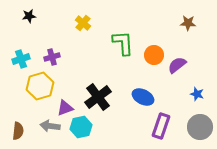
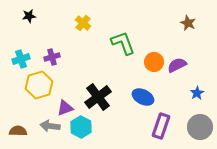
brown star: rotated 21 degrees clockwise
green L-shape: rotated 16 degrees counterclockwise
orange circle: moved 7 px down
purple semicircle: rotated 12 degrees clockwise
yellow hexagon: moved 1 px left, 1 px up
blue star: moved 1 px up; rotated 24 degrees clockwise
cyan hexagon: rotated 20 degrees counterclockwise
brown semicircle: rotated 96 degrees counterclockwise
